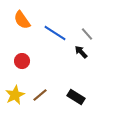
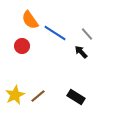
orange semicircle: moved 8 px right
red circle: moved 15 px up
brown line: moved 2 px left, 1 px down
